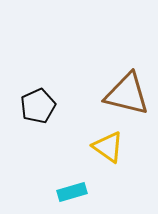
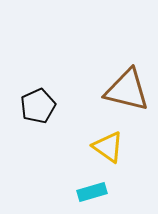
brown triangle: moved 4 px up
cyan rectangle: moved 20 px right
